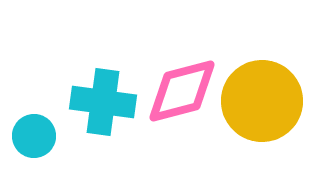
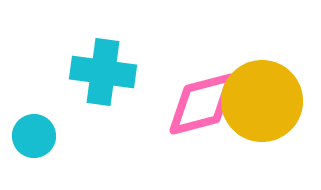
pink diamond: moved 20 px right, 13 px down
cyan cross: moved 30 px up
